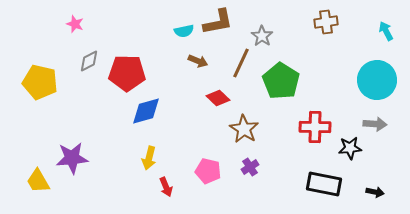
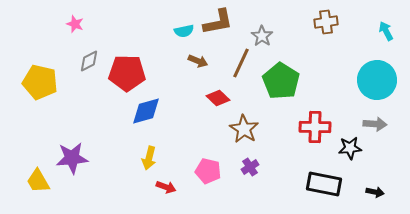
red arrow: rotated 48 degrees counterclockwise
